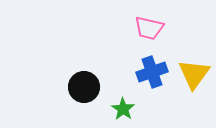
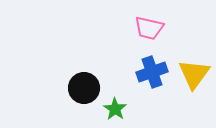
black circle: moved 1 px down
green star: moved 8 px left
